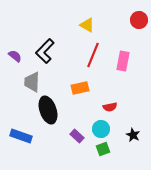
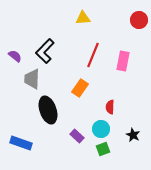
yellow triangle: moved 4 px left, 7 px up; rotated 35 degrees counterclockwise
gray trapezoid: moved 3 px up
orange rectangle: rotated 42 degrees counterclockwise
red semicircle: rotated 104 degrees clockwise
blue rectangle: moved 7 px down
